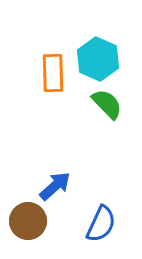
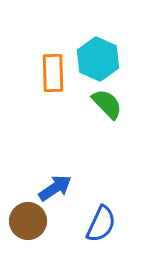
blue arrow: moved 2 px down; rotated 8 degrees clockwise
